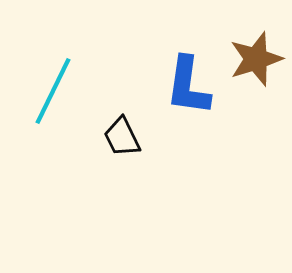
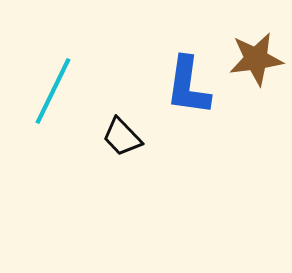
brown star: rotated 10 degrees clockwise
black trapezoid: rotated 18 degrees counterclockwise
